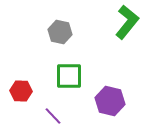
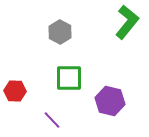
gray hexagon: rotated 15 degrees clockwise
green square: moved 2 px down
red hexagon: moved 6 px left
purple line: moved 1 px left, 4 px down
